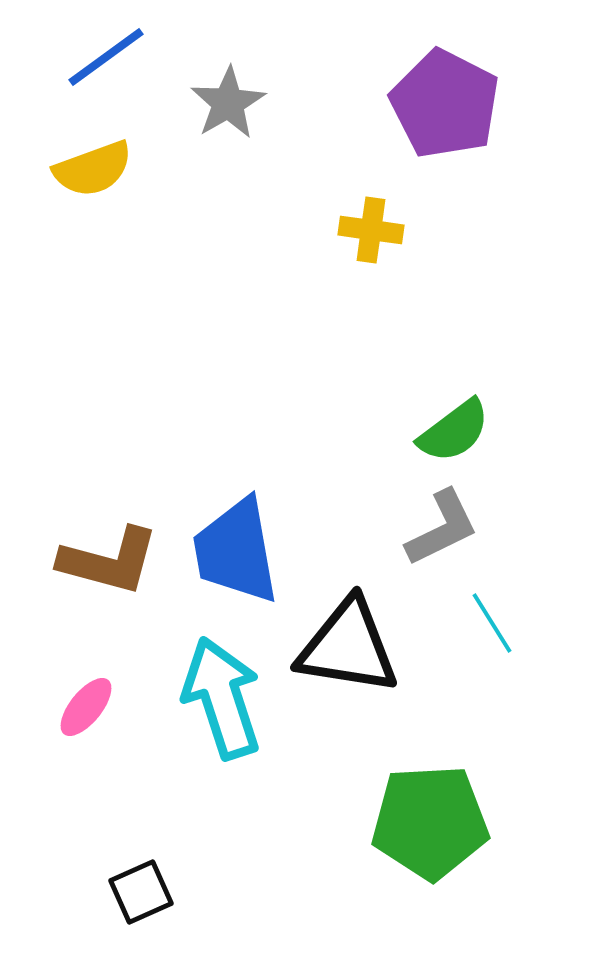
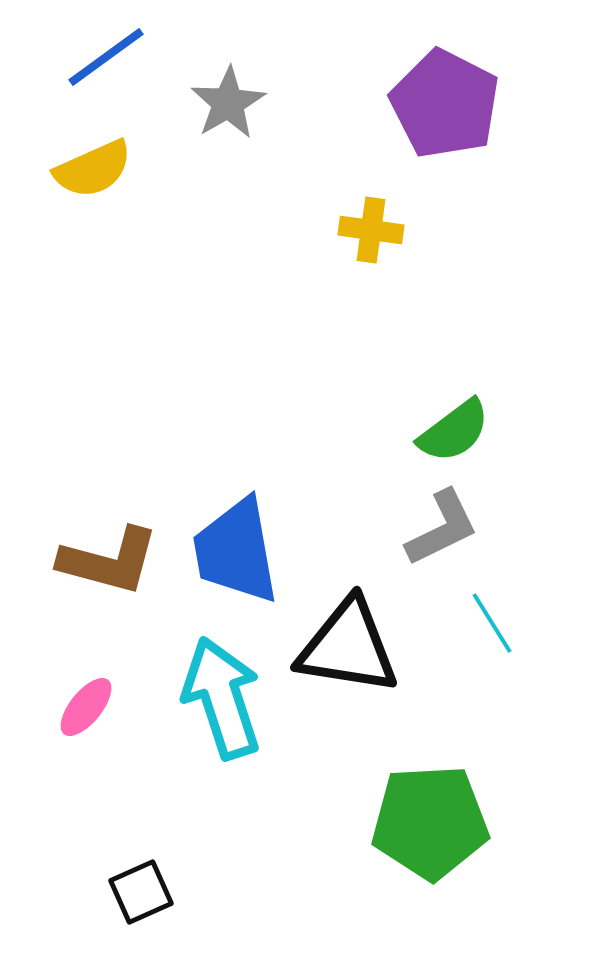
yellow semicircle: rotated 4 degrees counterclockwise
